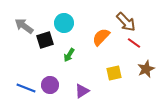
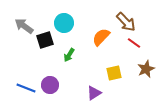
purple triangle: moved 12 px right, 2 px down
